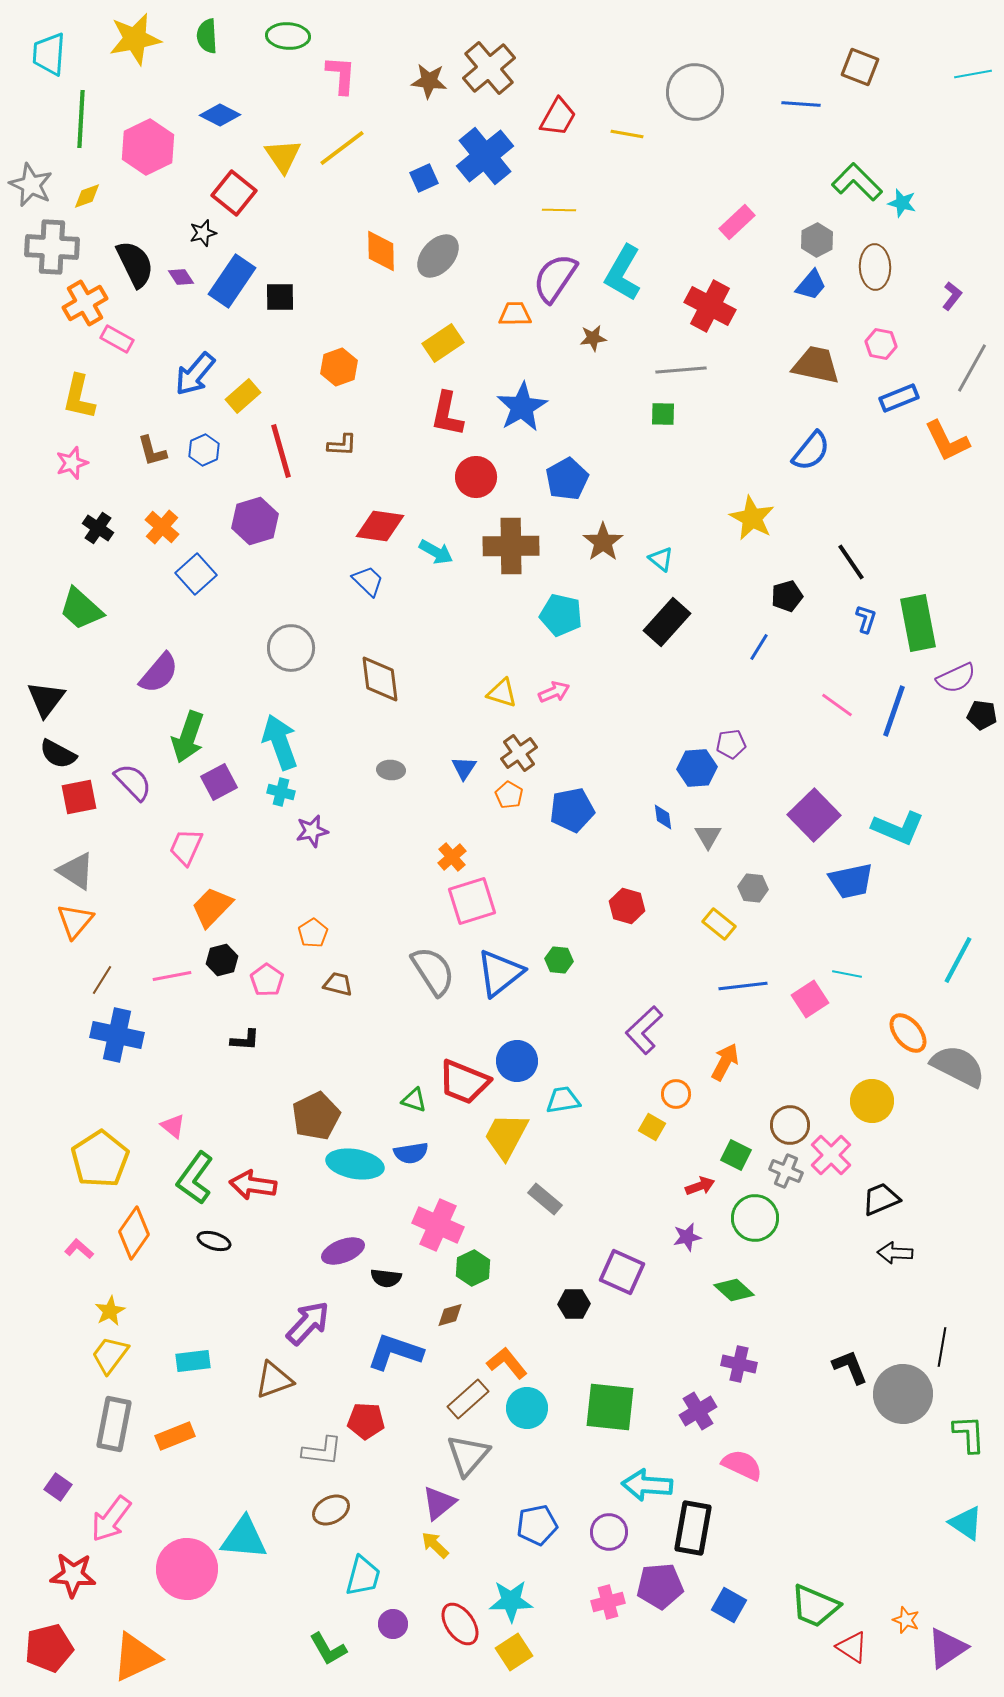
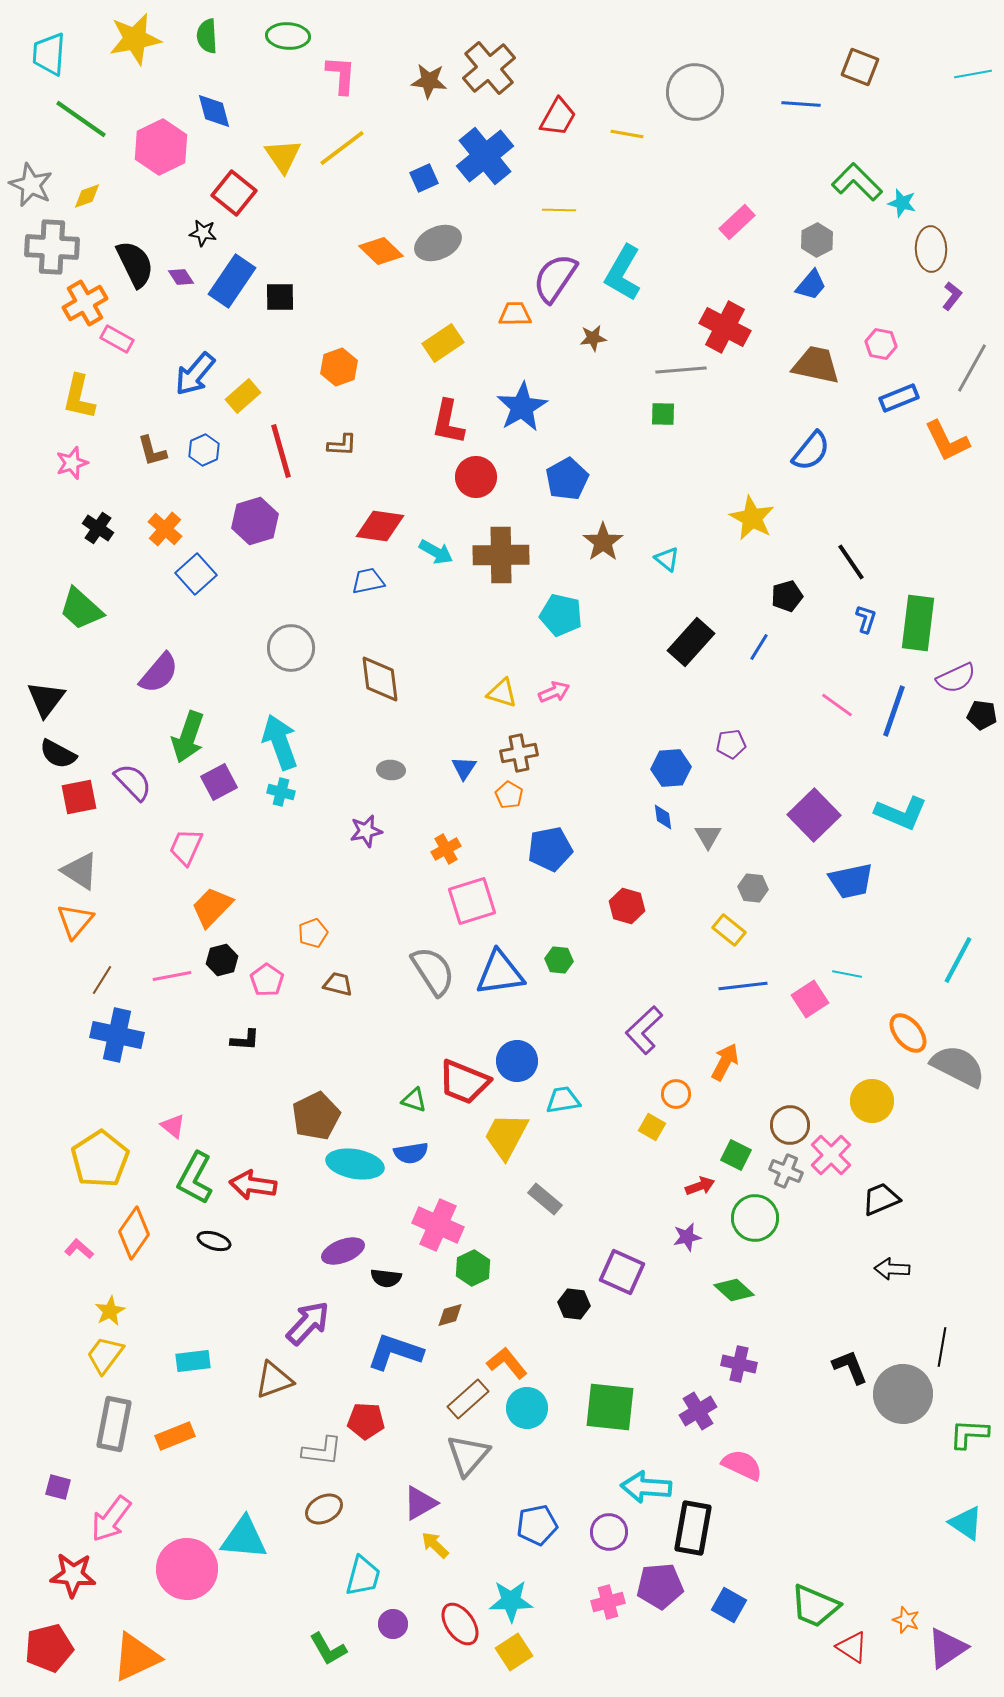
blue diamond at (220, 115): moved 6 px left, 4 px up; rotated 48 degrees clockwise
green line at (81, 119): rotated 58 degrees counterclockwise
pink hexagon at (148, 147): moved 13 px right
black star at (203, 233): rotated 24 degrees clockwise
orange diamond at (381, 251): rotated 45 degrees counterclockwise
gray ellipse at (438, 256): moved 13 px up; rotated 24 degrees clockwise
brown ellipse at (875, 267): moved 56 px right, 18 px up
red cross at (710, 306): moved 15 px right, 21 px down
red L-shape at (447, 414): moved 1 px right, 8 px down
orange cross at (162, 527): moved 3 px right, 2 px down
brown cross at (511, 546): moved 10 px left, 9 px down
cyan triangle at (661, 559): moved 6 px right
blue trapezoid at (368, 581): rotated 56 degrees counterclockwise
black rectangle at (667, 622): moved 24 px right, 20 px down
green rectangle at (918, 623): rotated 18 degrees clockwise
brown cross at (519, 753): rotated 24 degrees clockwise
blue hexagon at (697, 768): moved 26 px left
blue pentagon at (572, 810): moved 22 px left, 39 px down
cyan L-shape at (898, 828): moved 3 px right, 15 px up
purple star at (312, 831): moved 54 px right
orange cross at (452, 857): moved 6 px left, 8 px up; rotated 12 degrees clockwise
gray triangle at (76, 871): moved 4 px right
yellow rectangle at (719, 924): moved 10 px right, 6 px down
orange pentagon at (313, 933): rotated 12 degrees clockwise
blue triangle at (500, 973): rotated 30 degrees clockwise
green L-shape at (195, 1178): rotated 8 degrees counterclockwise
black arrow at (895, 1253): moved 3 px left, 16 px down
black hexagon at (574, 1304): rotated 8 degrees clockwise
yellow trapezoid at (110, 1355): moved 5 px left
green L-shape at (969, 1434): rotated 84 degrees counterclockwise
cyan arrow at (647, 1485): moved 1 px left, 2 px down
purple square at (58, 1487): rotated 20 degrees counterclockwise
purple triangle at (439, 1503): moved 19 px left; rotated 9 degrees clockwise
brown ellipse at (331, 1510): moved 7 px left, 1 px up
